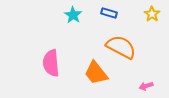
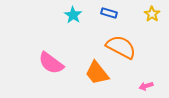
pink semicircle: rotated 48 degrees counterclockwise
orange trapezoid: moved 1 px right
